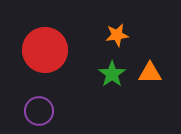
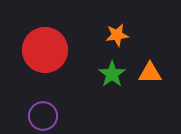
purple circle: moved 4 px right, 5 px down
